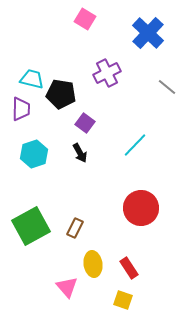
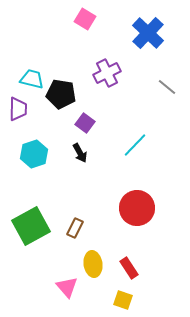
purple trapezoid: moved 3 px left
red circle: moved 4 px left
